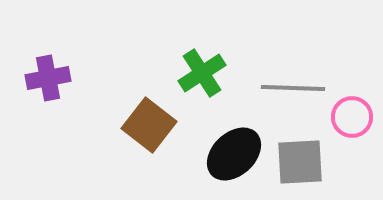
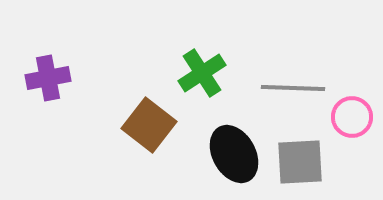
black ellipse: rotated 76 degrees counterclockwise
